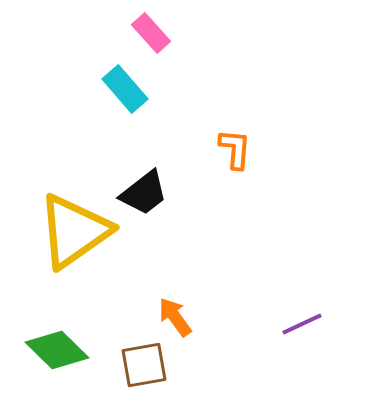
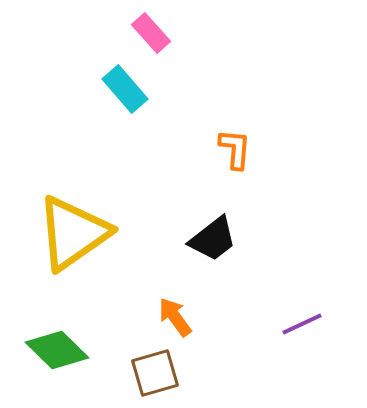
black trapezoid: moved 69 px right, 46 px down
yellow triangle: moved 1 px left, 2 px down
brown square: moved 11 px right, 8 px down; rotated 6 degrees counterclockwise
